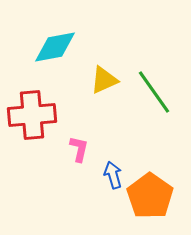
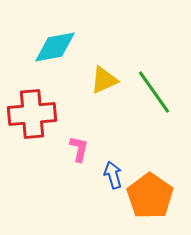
red cross: moved 1 px up
